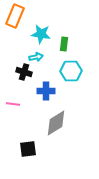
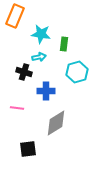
cyan arrow: moved 3 px right
cyan hexagon: moved 6 px right, 1 px down; rotated 15 degrees counterclockwise
pink line: moved 4 px right, 4 px down
